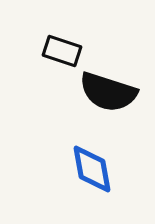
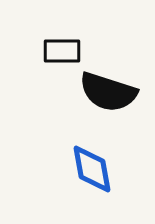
black rectangle: rotated 18 degrees counterclockwise
